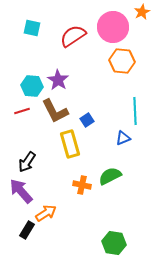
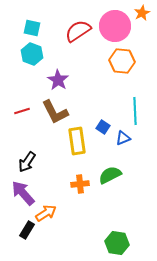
orange star: moved 1 px down
pink circle: moved 2 px right, 1 px up
red semicircle: moved 5 px right, 5 px up
cyan hexagon: moved 32 px up; rotated 15 degrees clockwise
brown L-shape: moved 1 px down
blue square: moved 16 px right, 7 px down; rotated 24 degrees counterclockwise
yellow rectangle: moved 7 px right, 3 px up; rotated 8 degrees clockwise
green semicircle: moved 1 px up
orange cross: moved 2 px left, 1 px up; rotated 18 degrees counterclockwise
purple arrow: moved 2 px right, 2 px down
green hexagon: moved 3 px right
